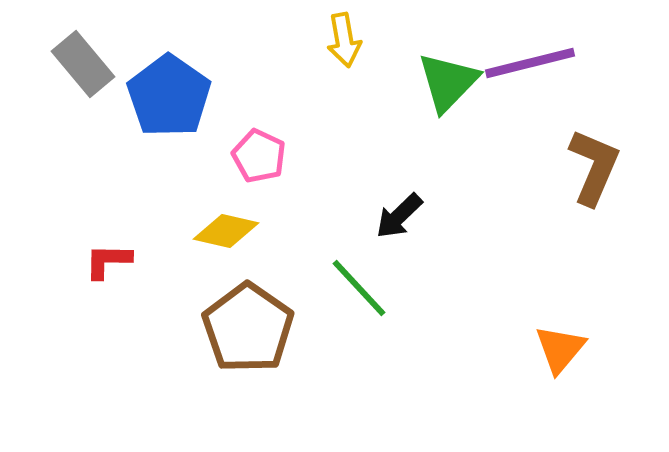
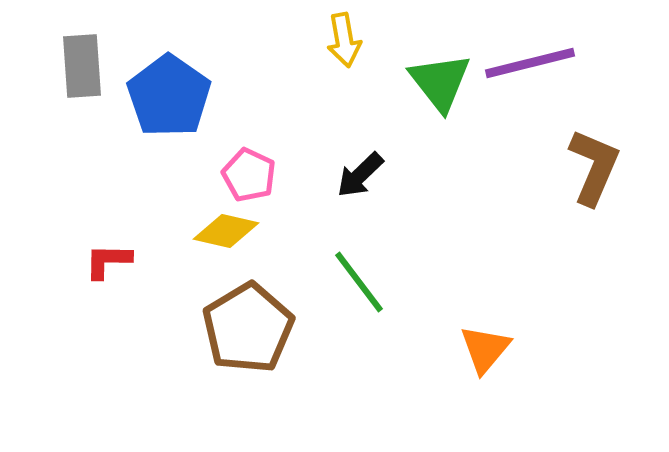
gray rectangle: moved 1 px left, 2 px down; rotated 36 degrees clockwise
green triangle: moved 8 px left; rotated 22 degrees counterclockwise
pink pentagon: moved 10 px left, 19 px down
black arrow: moved 39 px left, 41 px up
green line: moved 6 px up; rotated 6 degrees clockwise
brown pentagon: rotated 6 degrees clockwise
orange triangle: moved 75 px left
